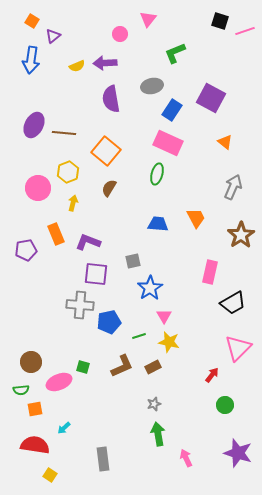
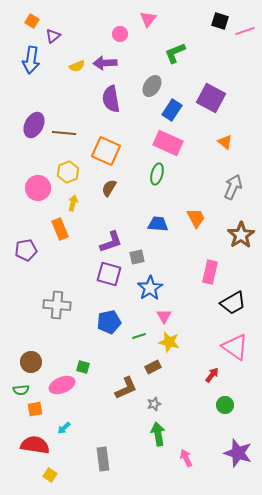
gray ellipse at (152, 86): rotated 45 degrees counterclockwise
orange square at (106, 151): rotated 16 degrees counterclockwise
orange rectangle at (56, 234): moved 4 px right, 5 px up
purple L-shape at (88, 242): moved 23 px right; rotated 140 degrees clockwise
gray square at (133, 261): moved 4 px right, 4 px up
purple square at (96, 274): moved 13 px right; rotated 10 degrees clockwise
gray cross at (80, 305): moved 23 px left
pink triangle at (238, 348): moved 3 px left, 1 px up; rotated 40 degrees counterclockwise
brown L-shape at (122, 366): moved 4 px right, 22 px down
pink ellipse at (59, 382): moved 3 px right, 3 px down
